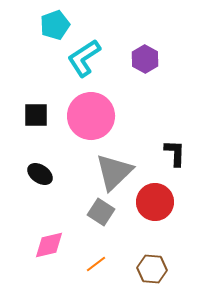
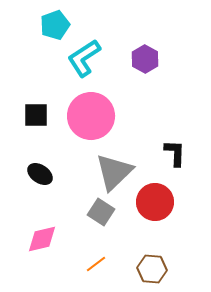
pink diamond: moved 7 px left, 6 px up
